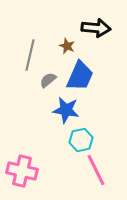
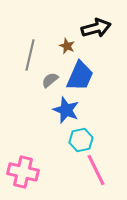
black arrow: rotated 20 degrees counterclockwise
gray semicircle: moved 2 px right
blue star: rotated 12 degrees clockwise
pink cross: moved 1 px right, 1 px down
